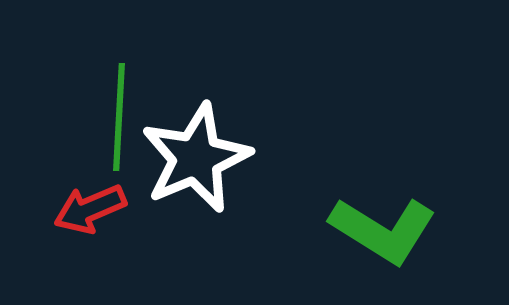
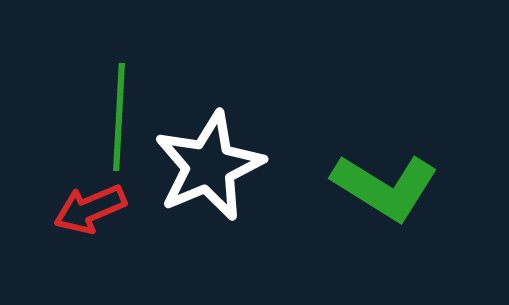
white star: moved 13 px right, 8 px down
green L-shape: moved 2 px right, 43 px up
